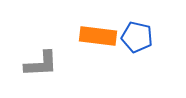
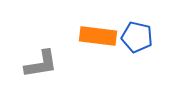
gray L-shape: rotated 6 degrees counterclockwise
